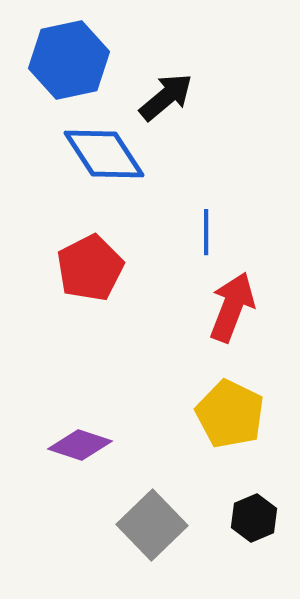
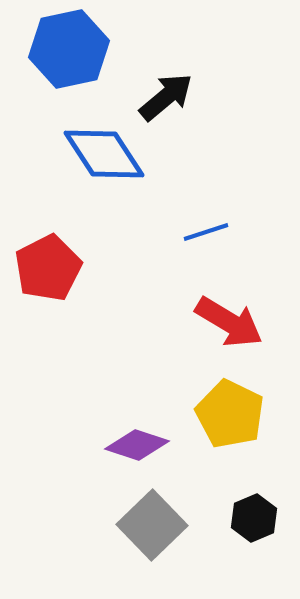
blue hexagon: moved 11 px up
blue line: rotated 72 degrees clockwise
red pentagon: moved 42 px left
red arrow: moved 3 px left, 15 px down; rotated 100 degrees clockwise
purple diamond: moved 57 px right
